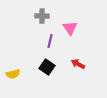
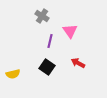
gray cross: rotated 32 degrees clockwise
pink triangle: moved 3 px down
red arrow: moved 1 px up
